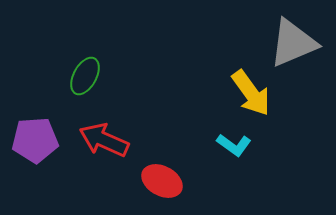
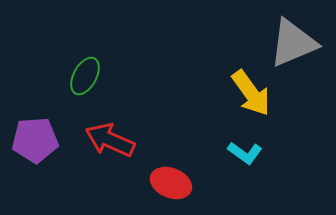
red arrow: moved 6 px right
cyan L-shape: moved 11 px right, 8 px down
red ellipse: moved 9 px right, 2 px down; rotated 6 degrees counterclockwise
